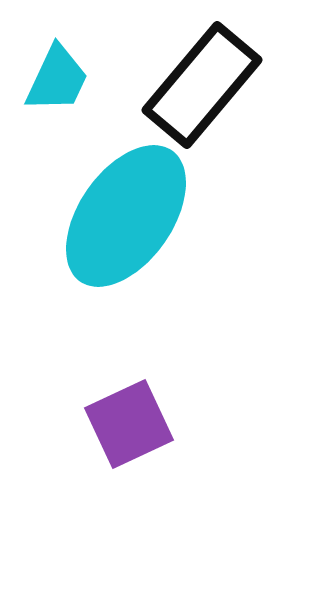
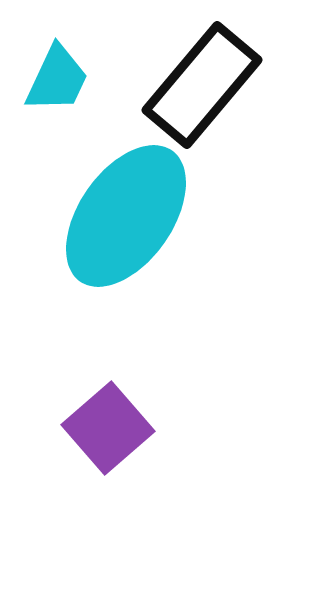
purple square: moved 21 px left, 4 px down; rotated 16 degrees counterclockwise
